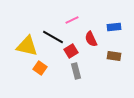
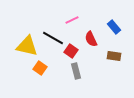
blue rectangle: rotated 56 degrees clockwise
black line: moved 1 px down
red square: rotated 24 degrees counterclockwise
